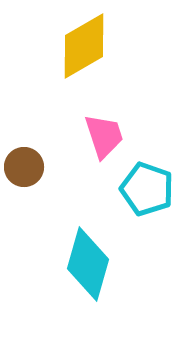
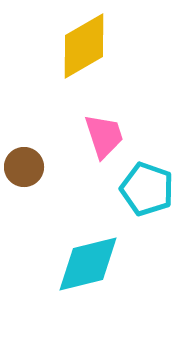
cyan diamond: rotated 60 degrees clockwise
